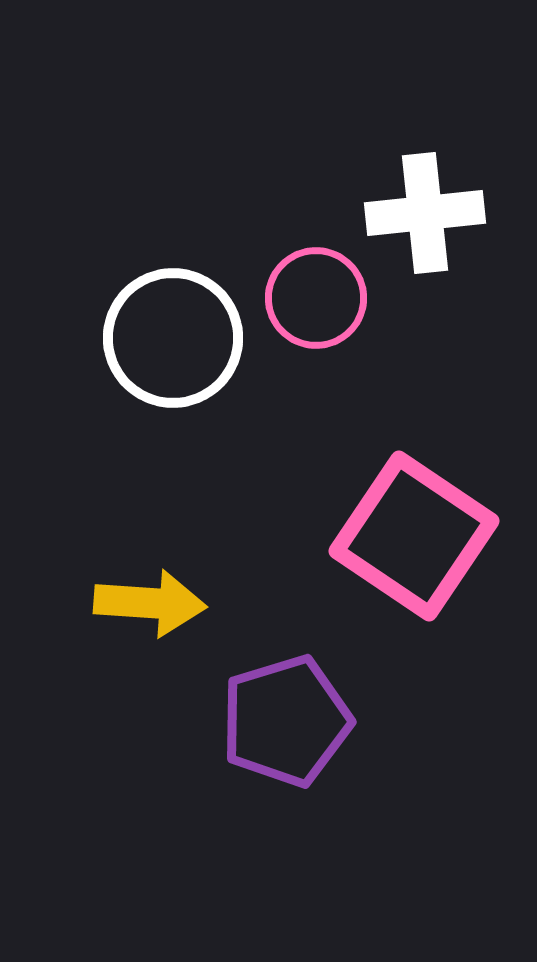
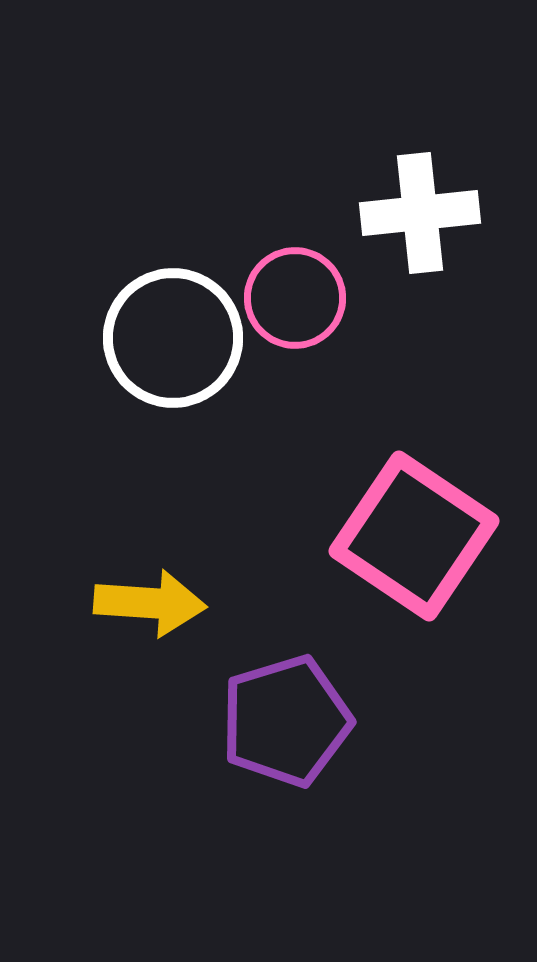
white cross: moved 5 px left
pink circle: moved 21 px left
